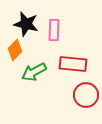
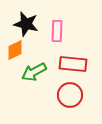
pink rectangle: moved 3 px right, 1 px down
orange diamond: rotated 20 degrees clockwise
red circle: moved 16 px left
